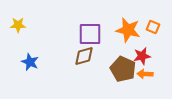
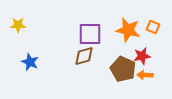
orange arrow: moved 1 px down
